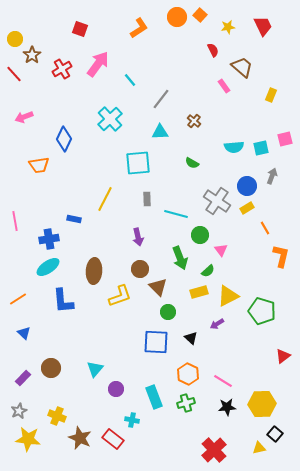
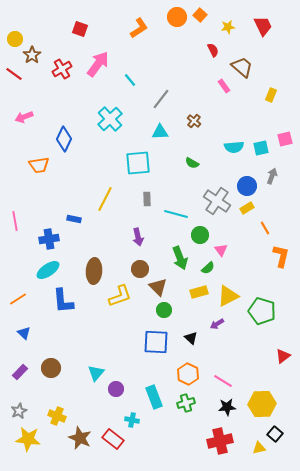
red line at (14, 74): rotated 12 degrees counterclockwise
cyan ellipse at (48, 267): moved 3 px down
green semicircle at (208, 271): moved 3 px up
green circle at (168, 312): moved 4 px left, 2 px up
cyan triangle at (95, 369): moved 1 px right, 4 px down
purple rectangle at (23, 378): moved 3 px left, 6 px up
red cross at (214, 450): moved 6 px right, 9 px up; rotated 30 degrees clockwise
